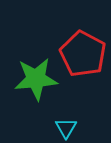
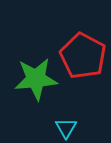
red pentagon: moved 2 px down
